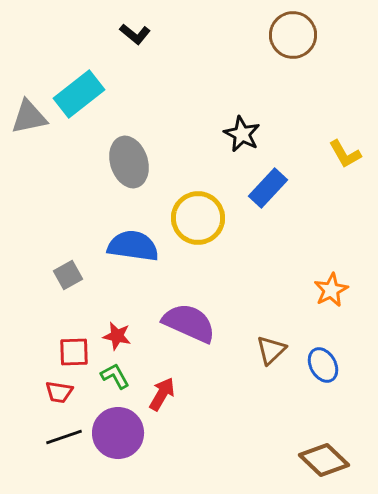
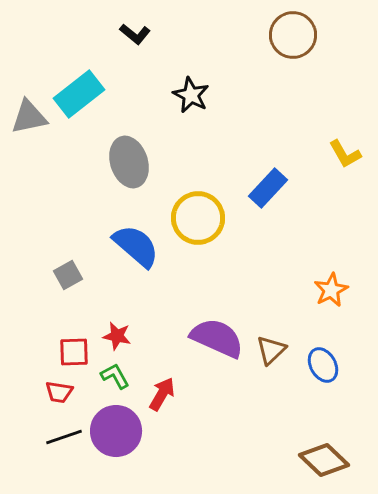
black star: moved 51 px left, 39 px up
blue semicircle: moved 3 px right; rotated 33 degrees clockwise
purple semicircle: moved 28 px right, 15 px down
purple circle: moved 2 px left, 2 px up
